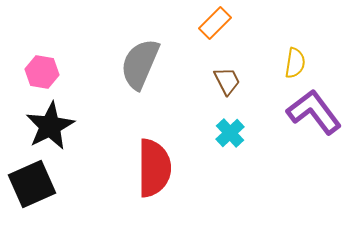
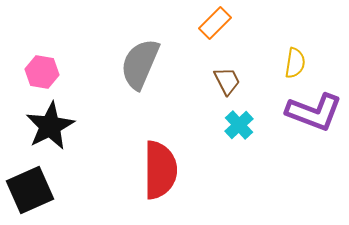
purple L-shape: rotated 148 degrees clockwise
cyan cross: moved 9 px right, 8 px up
red semicircle: moved 6 px right, 2 px down
black square: moved 2 px left, 6 px down
